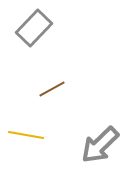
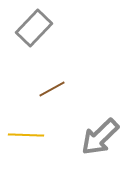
yellow line: rotated 8 degrees counterclockwise
gray arrow: moved 8 px up
